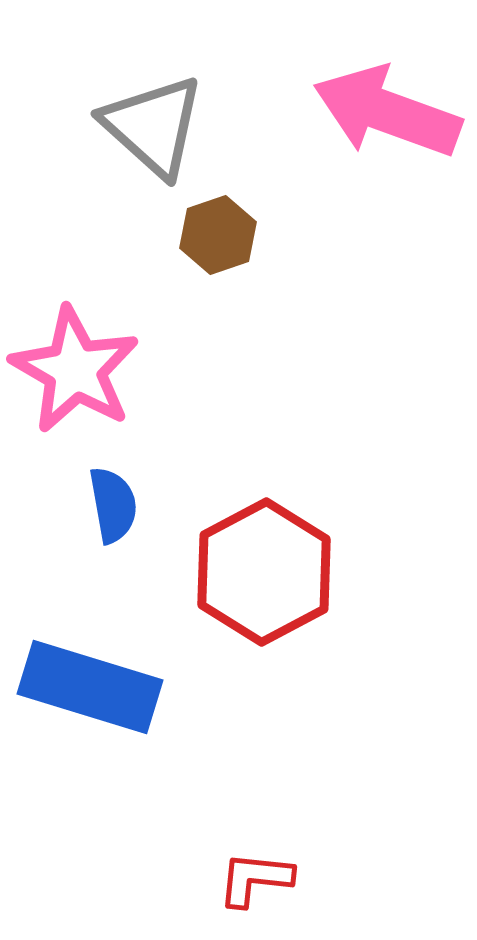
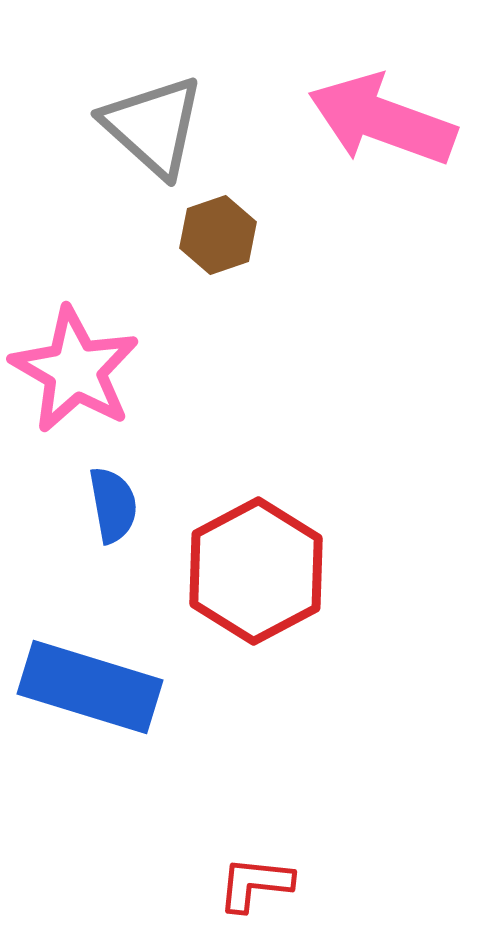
pink arrow: moved 5 px left, 8 px down
red hexagon: moved 8 px left, 1 px up
red L-shape: moved 5 px down
